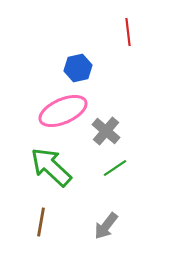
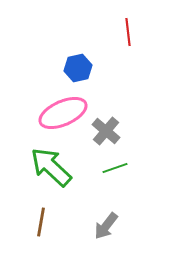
pink ellipse: moved 2 px down
green line: rotated 15 degrees clockwise
